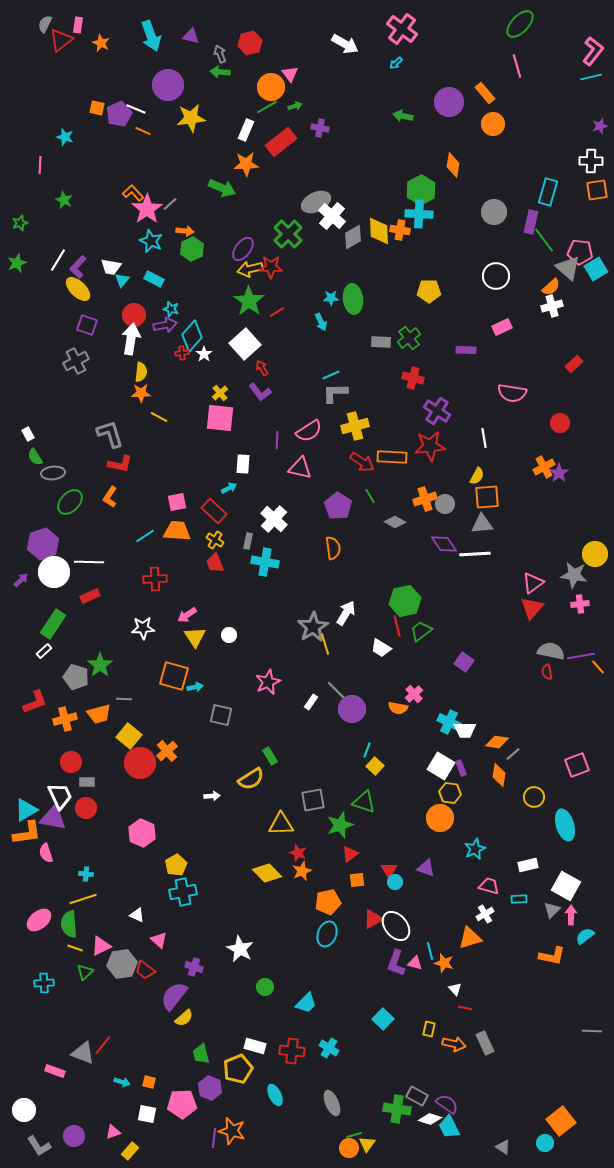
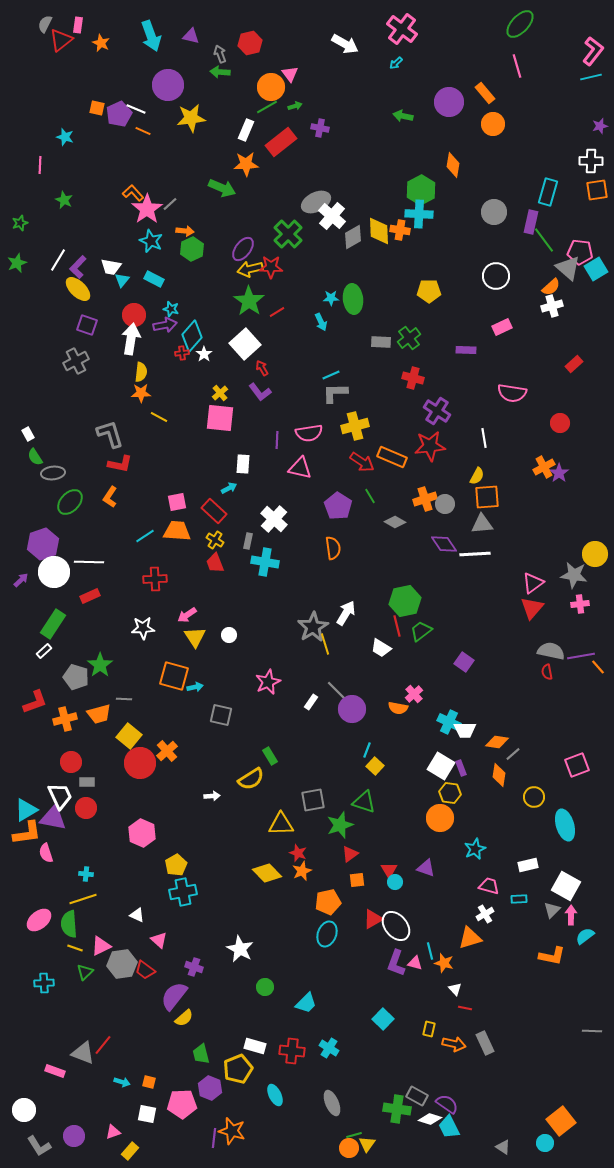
pink semicircle at (309, 431): moved 2 px down; rotated 24 degrees clockwise
orange rectangle at (392, 457): rotated 20 degrees clockwise
